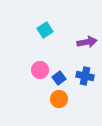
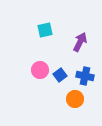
cyan square: rotated 21 degrees clockwise
purple arrow: moved 7 px left; rotated 54 degrees counterclockwise
blue square: moved 1 px right, 3 px up
orange circle: moved 16 px right
